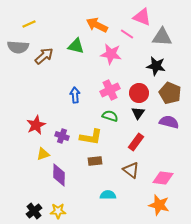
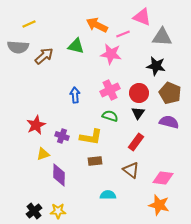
pink line: moved 4 px left; rotated 56 degrees counterclockwise
